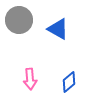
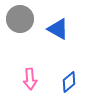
gray circle: moved 1 px right, 1 px up
